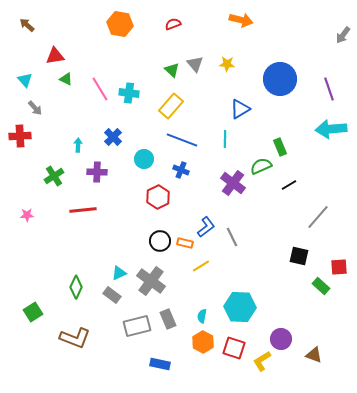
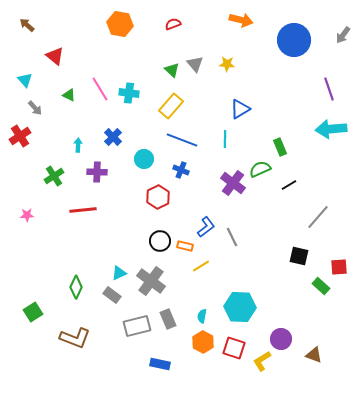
red triangle at (55, 56): rotated 48 degrees clockwise
green triangle at (66, 79): moved 3 px right, 16 px down
blue circle at (280, 79): moved 14 px right, 39 px up
red cross at (20, 136): rotated 30 degrees counterclockwise
green semicircle at (261, 166): moved 1 px left, 3 px down
orange rectangle at (185, 243): moved 3 px down
